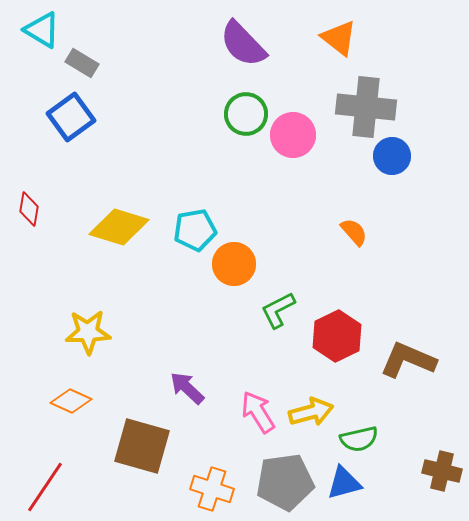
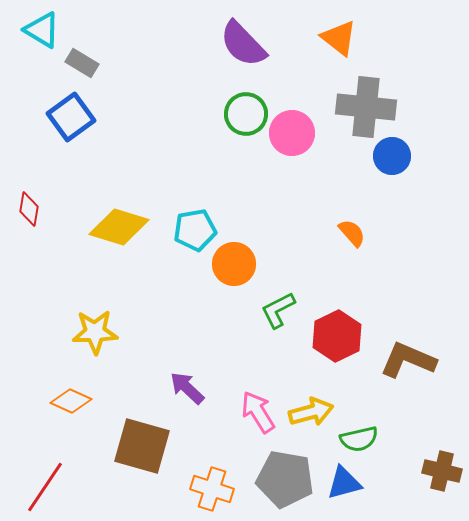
pink circle: moved 1 px left, 2 px up
orange semicircle: moved 2 px left, 1 px down
yellow star: moved 7 px right
gray pentagon: moved 3 px up; rotated 18 degrees clockwise
